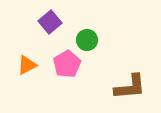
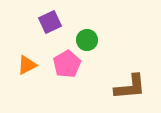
purple square: rotated 15 degrees clockwise
